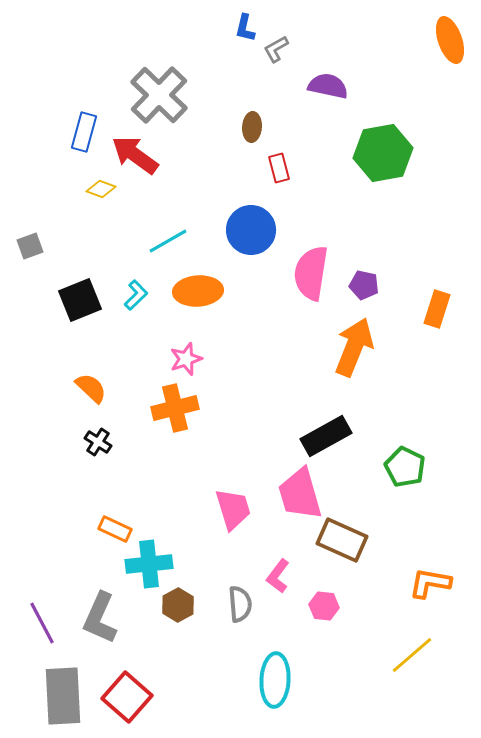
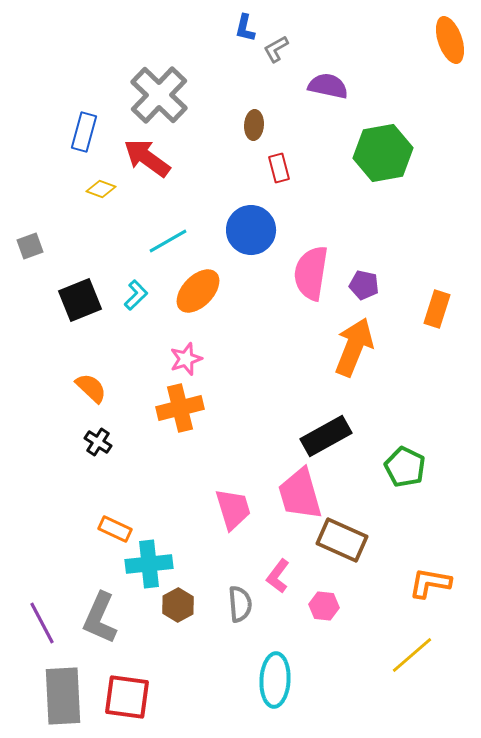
brown ellipse at (252, 127): moved 2 px right, 2 px up
red arrow at (135, 155): moved 12 px right, 3 px down
orange ellipse at (198, 291): rotated 42 degrees counterclockwise
orange cross at (175, 408): moved 5 px right
red square at (127, 697): rotated 33 degrees counterclockwise
